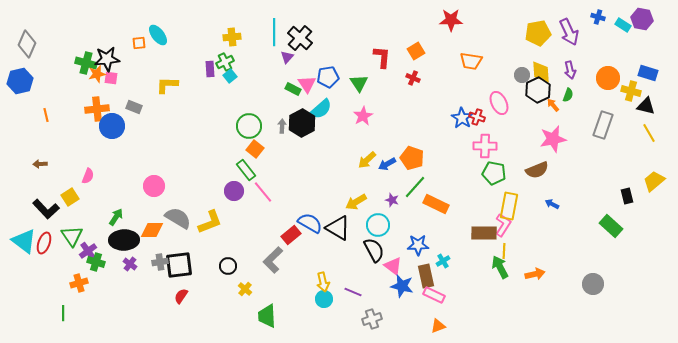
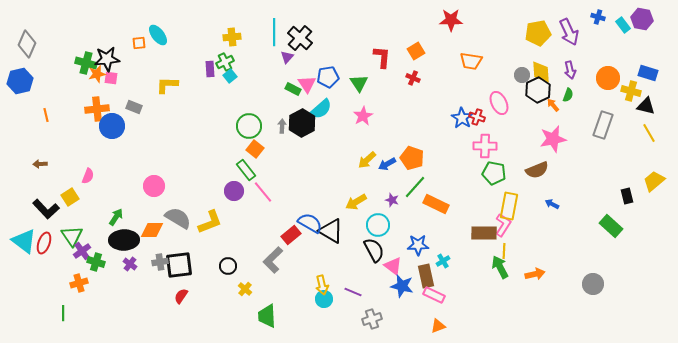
cyan rectangle at (623, 25): rotated 21 degrees clockwise
black triangle at (338, 228): moved 7 px left, 3 px down
purple cross at (88, 251): moved 6 px left
yellow arrow at (323, 282): moved 1 px left, 3 px down
